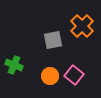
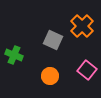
gray square: rotated 36 degrees clockwise
green cross: moved 10 px up
pink square: moved 13 px right, 5 px up
